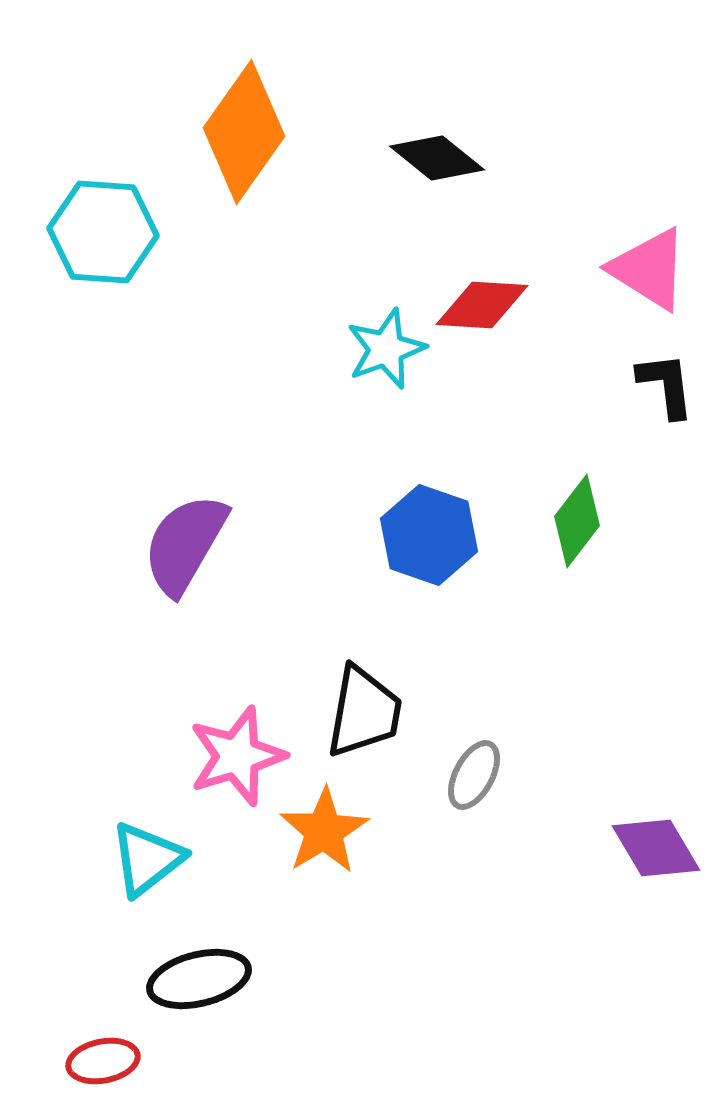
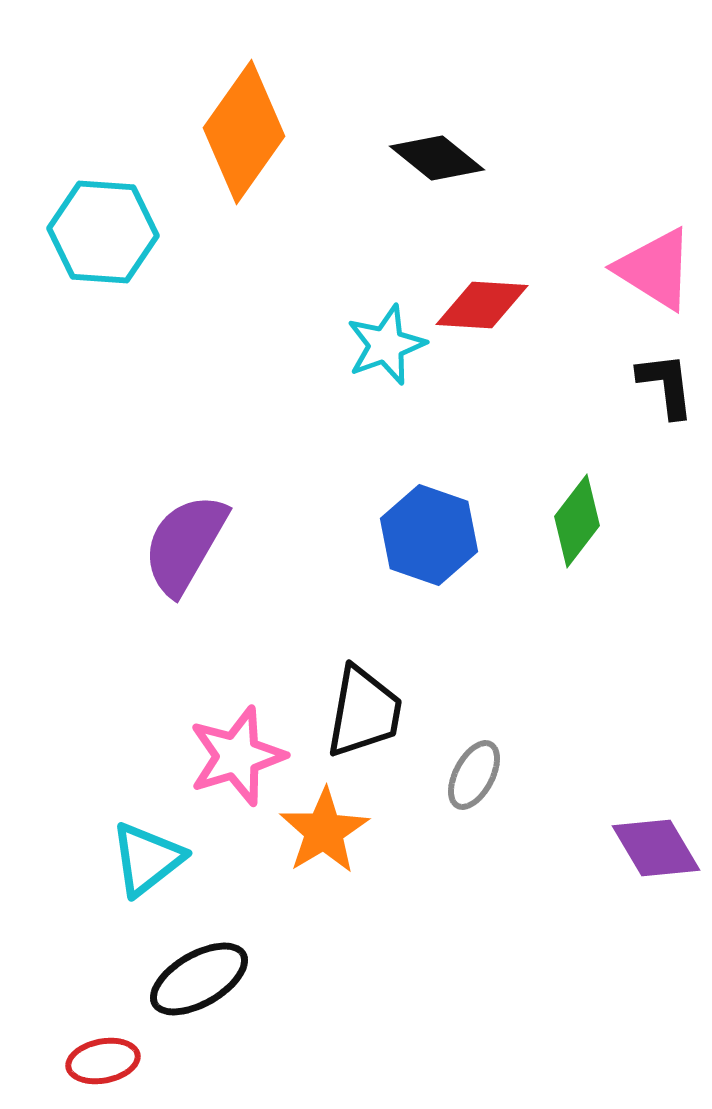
pink triangle: moved 6 px right
cyan star: moved 4 px up
black ellipse: rotated 16 degrees counterclockwise
